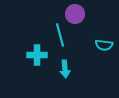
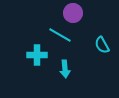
purple circle: moved 2 px left, 1 px up
cyan line: rotated 45 degrees counterclockwise
cyan semicircle: moved 2 px left; rotated 54 degrees clockwise
